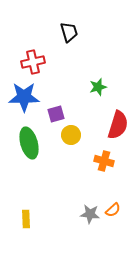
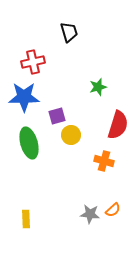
purple square: moved 1 px right, 2 px down
